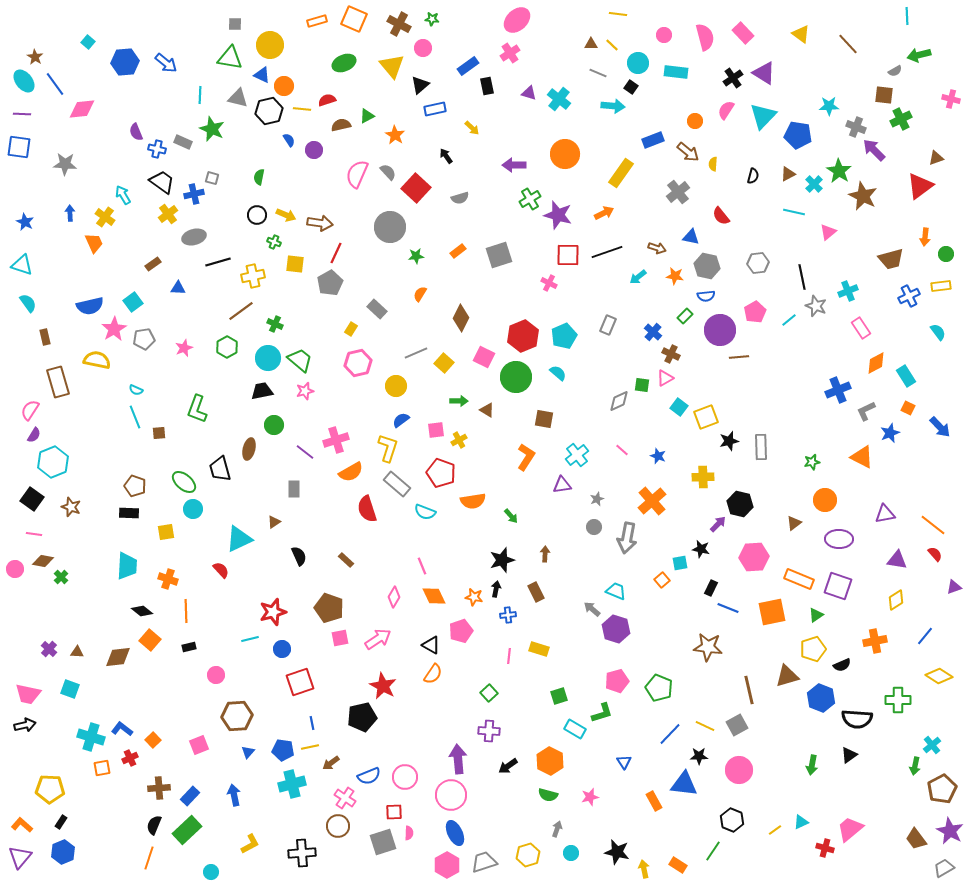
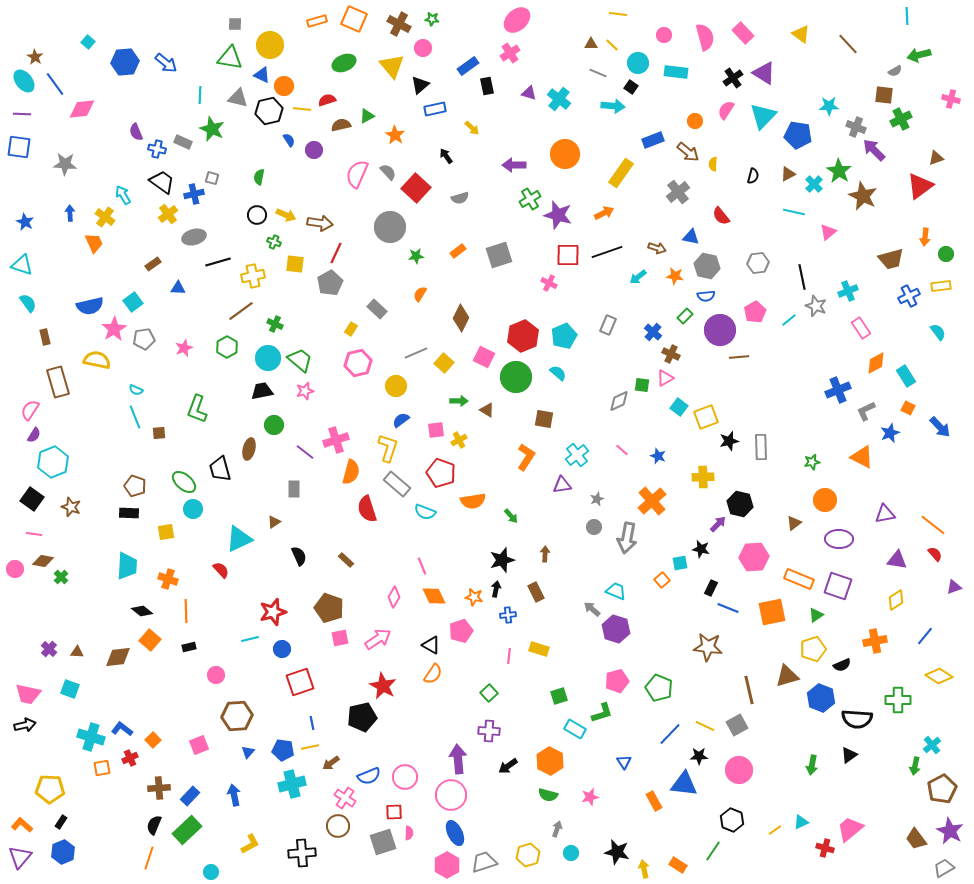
orange semicircle at (351, 472): rotated 45 degrees counterclockwise
